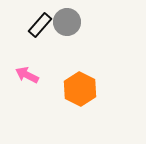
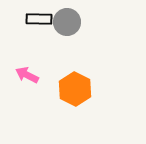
black rectangle: moved 1 px left, 6 px up; rotated 50 degrees clockwise
orange hexagon: moved 5 px left
